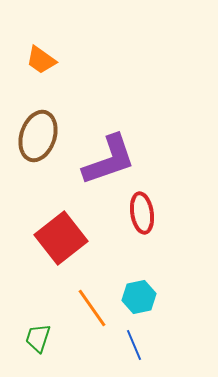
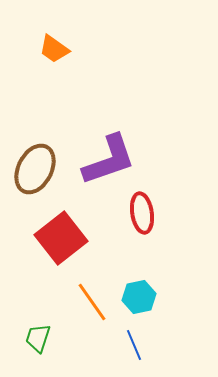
orange trapezoid: moved 13 px right, 11 px up
brown ellipse: moved 3 px left, 33 px down; rotated 9 degrees clockwise
orange line: moved 6 px up
